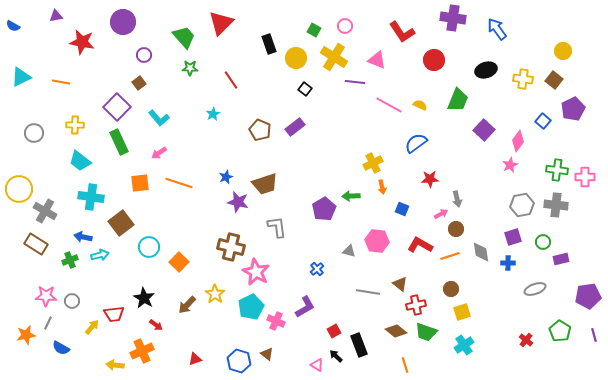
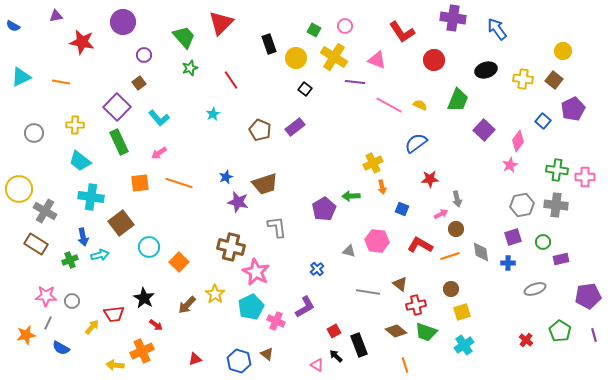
green star at (190, 68): rotated 21 degrees counterclockwise
blue arrow at (83, 237): rotated 114 degrees counterclockwise
